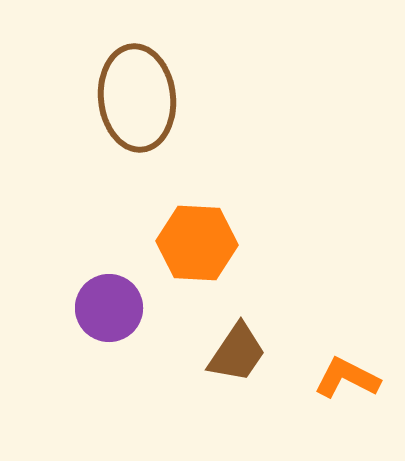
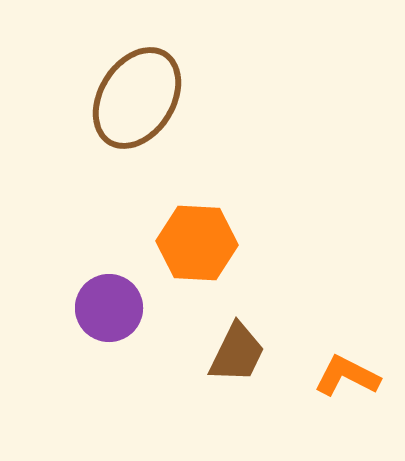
brown ellipse: rotated 38 degrees clockwise
brown trapezoid: rotated 8 degrees counterclockwise
orange L-shape: moved 2 px up
